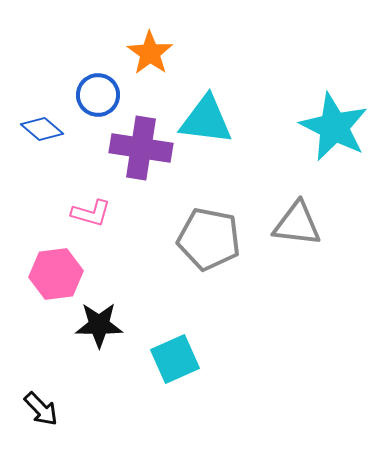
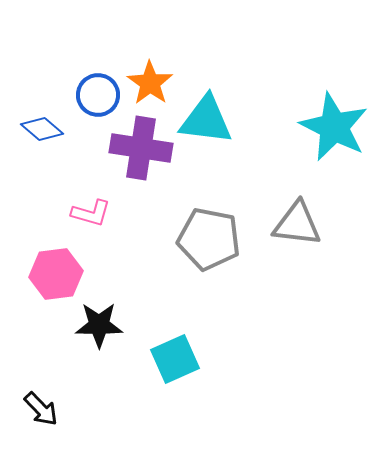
orange star: moved 30 px down
